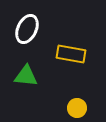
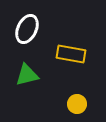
green triangle: moved 1 px right, 1 px up; rotated 20 degrees counterclockwise
yellow circle: moved 4 px up
